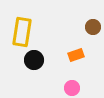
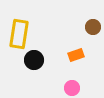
yellow rectangle: moved 3 px left, 2 px down
